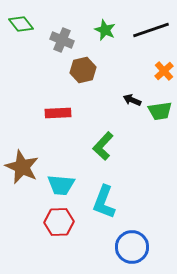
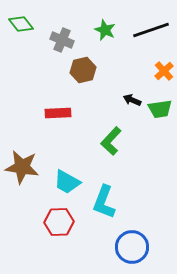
green trapezoid: moved 2 px up
green L-shape: moved 8 px right, 5 px up
brown star: rotated 16 degrees counterclockwise
cyan trapezoid: moved 6 px right, 3 px up; rotated 24 degrees clockwise
